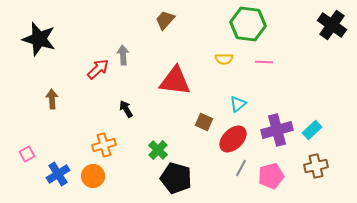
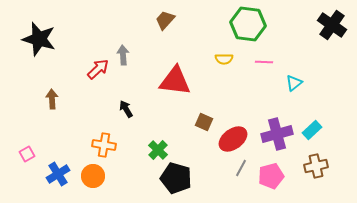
cyan triangle: moved 56 px right, 21 px up
purple cross: moved 4 px down
red ellipse: rotated 8 degrees clockwise
orange cross: rotated 25 degrees clockwise
